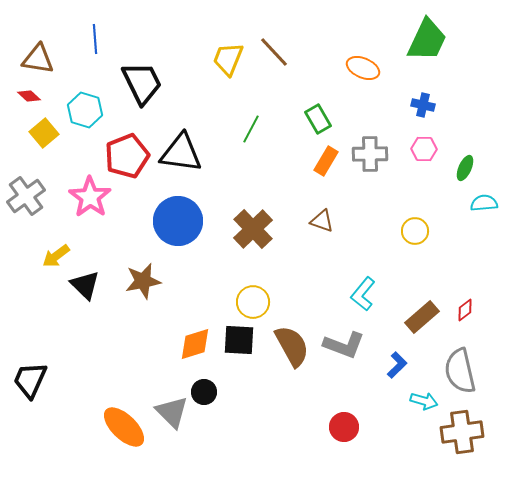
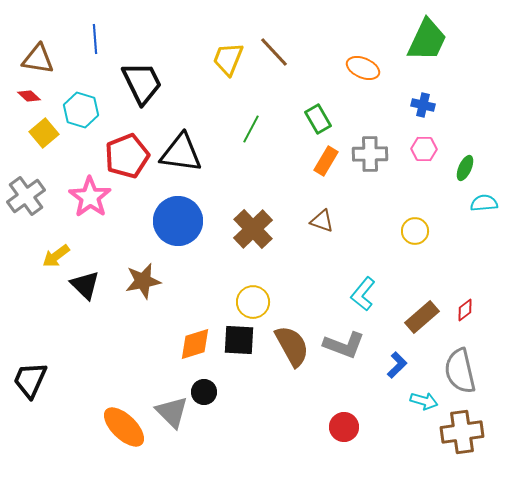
cyan hexagon at (85, 110): moved 4 px left
